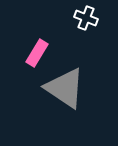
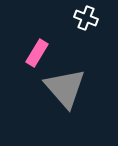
gray triangle: rotated 15 degrees clockwise
